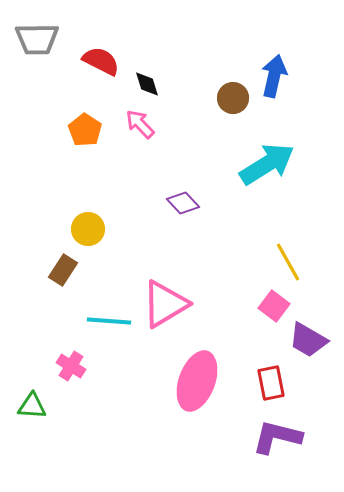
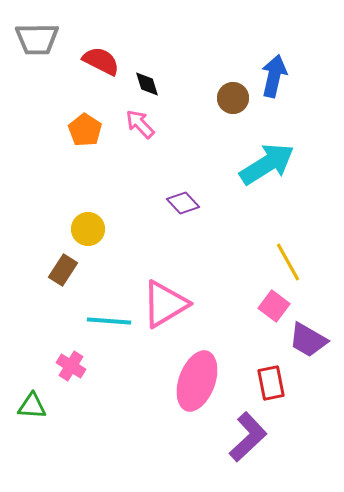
purple L-shape: moved 29 px left; rotated 123 degrees clockwise
